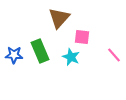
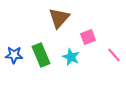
pink square: moved 6 px right; rotated 28 degrees counterclockwise
green rectangle: moved 1 px right, 4 px down
